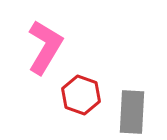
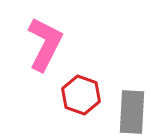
pink L-shape: moved 3 px up; rotated 4 degrees counterclockwise
